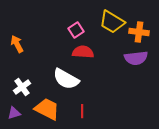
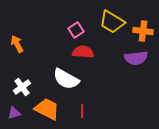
orange cross: moved 4 px right, 1 px up
